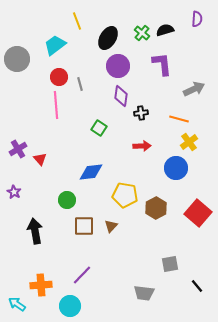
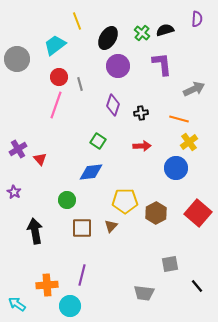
purple diamond: moved 8 px left, 9 px down; rotated 10 degrees clockwise
pink line: rotated 24 degrees clockwise
green square: moved 1 px left, 13 px down
yellow pentagon: moved 6 px down; rotated 10 degrees counterclockwise
brown hexagon: moved 5 px down
brown square: moved 2 px left, 2 px down
purple line: rotated 30 degrees counterclockwise
orange cross: moved 6 px right
